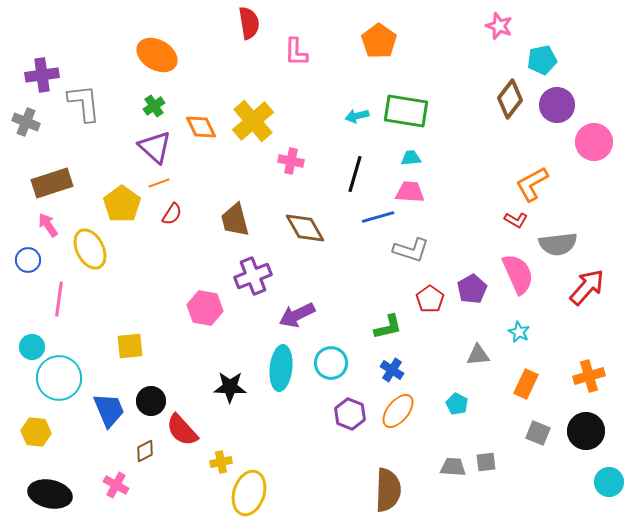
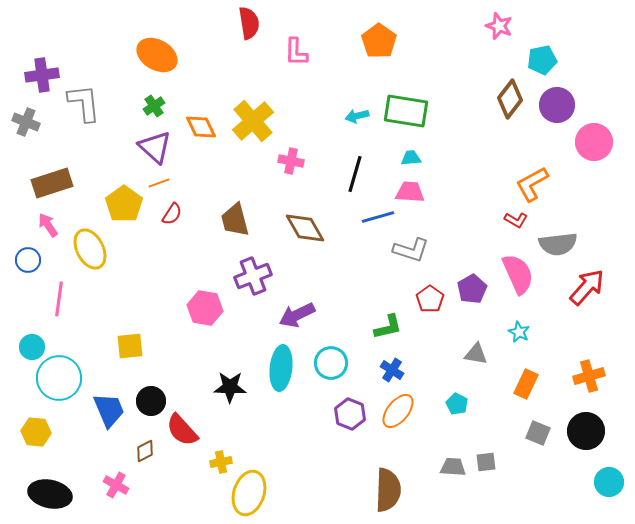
yellow pentagon at (122, 204): moved 2 px right
gray triangle at (478, 355): moved 2 px left, 1 px up; rotated 15 degrees clockwise
